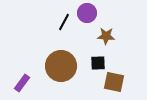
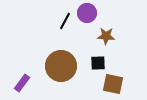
black line: moved 1 px right, 1 px up
brown square: moved 1 px left, 2 px down
